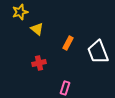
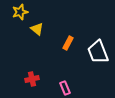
red cross: moved 7 px left, 16 px down
pink rectangle: rotated 40 degrees counterclockwise
